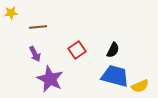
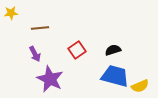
brown line: moved 2 px right, 1 px down
black semicircle: rotated 133 degrees counterclockwise
